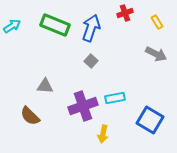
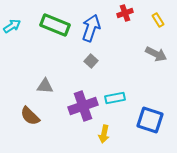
yellow rectangle: moved 1 px right, 2 px up
blue square: rotated 12 degrees counterclockwise
yellow arrow: moved 1 px right
